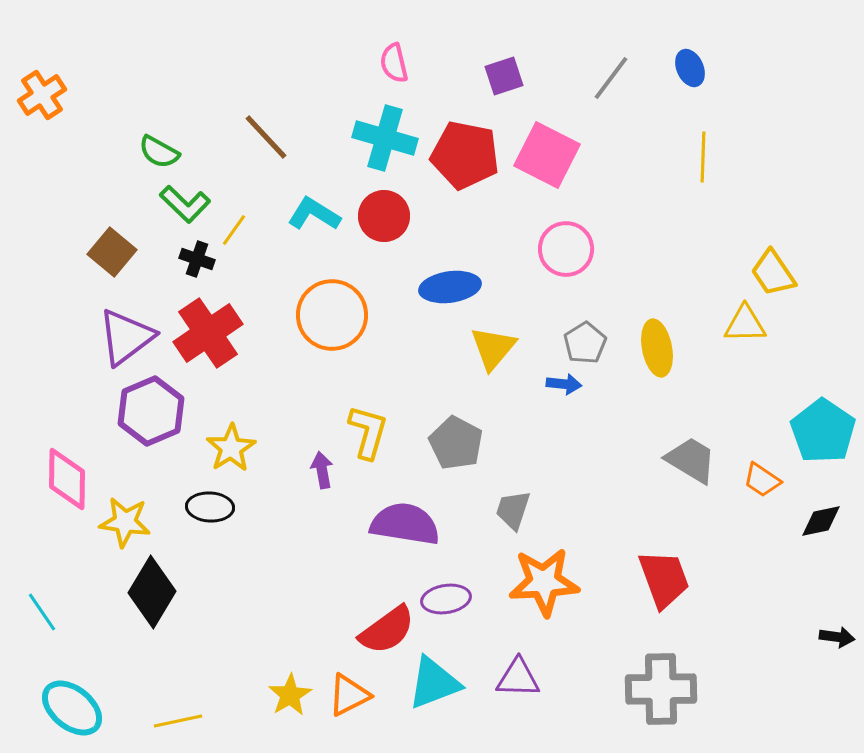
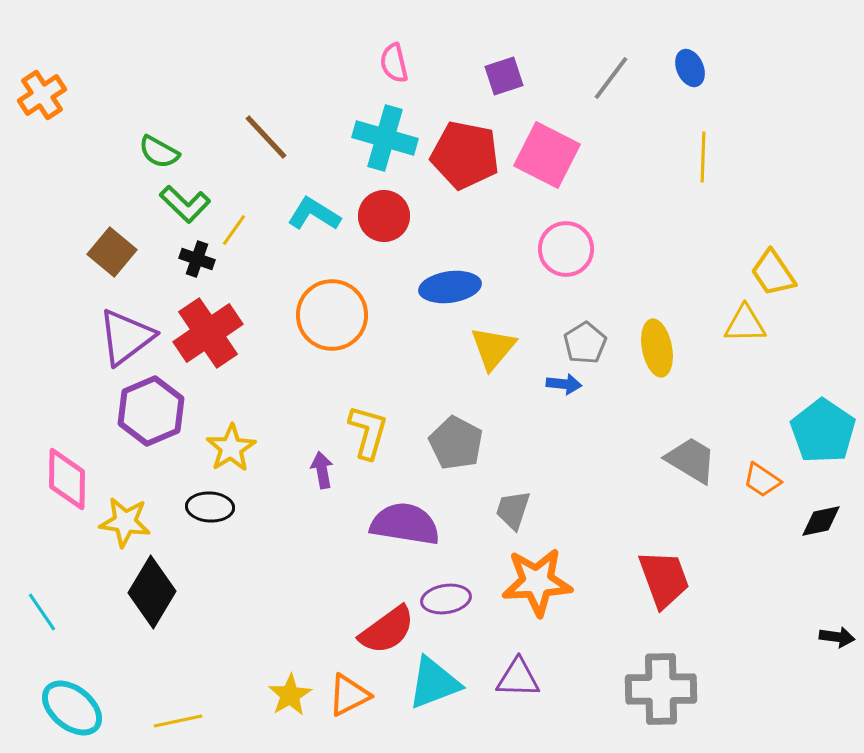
orange star at (544, 582): moved 7 px left
